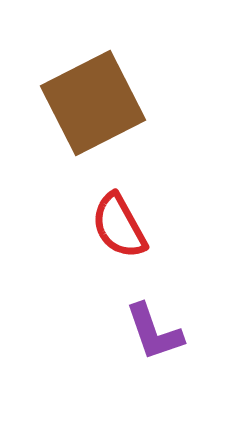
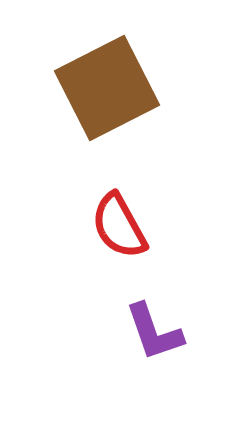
brown square: moved 14 px right, 15 px up
